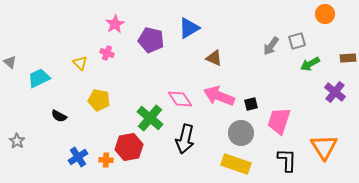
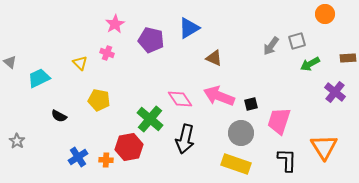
green cross: moved 1 px down
